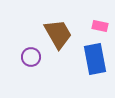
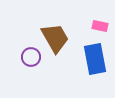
brown trapezoid: moved 3 px left, 4 px down
